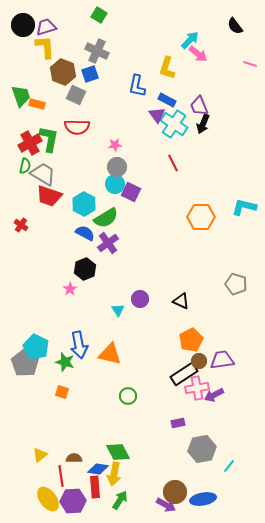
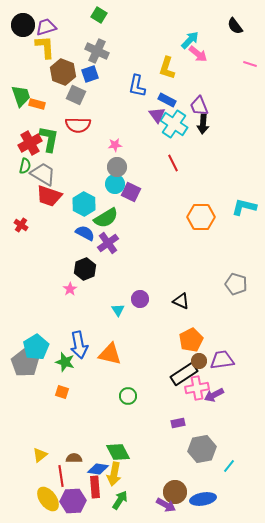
black arrow at (203, 124): rotated 18 degrees counterclockwise
red semicircle at (77, 127): moved 1 px right, 2 px up
cyan pentagon at (36, 347): rotated 15 degrees clockwise
